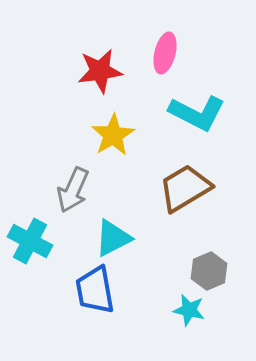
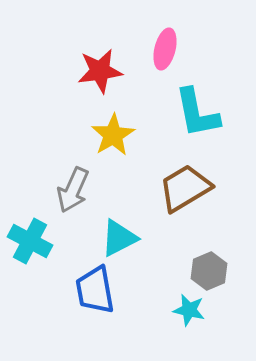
pink ellipse: moved 4 px up
cyan L-shape: rotated 52 degrees clockwise
cyan triangle: moved 6 px right
